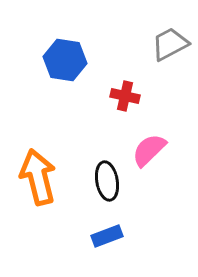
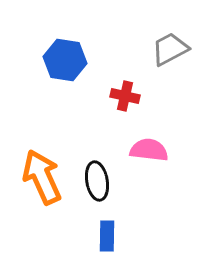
gray trapezoid: moved 5 px down
pink semicircle: rotated 51 degrees clockwise
orange arrow: moved 4 px right; rotated 10 degrees counterclockwise
black ellipse: moved 10 px left
blue rectangle: rotated 68 degrees counterclockwise
